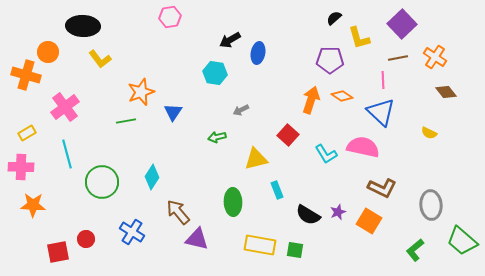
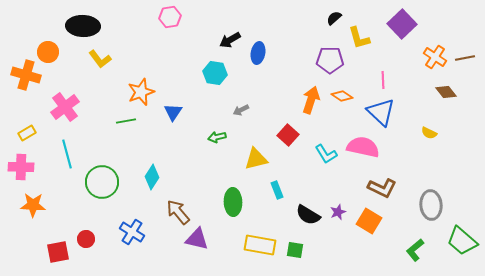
brown line at (398, 58): moved 67 px right
